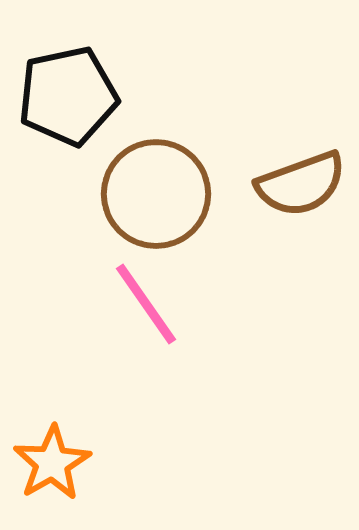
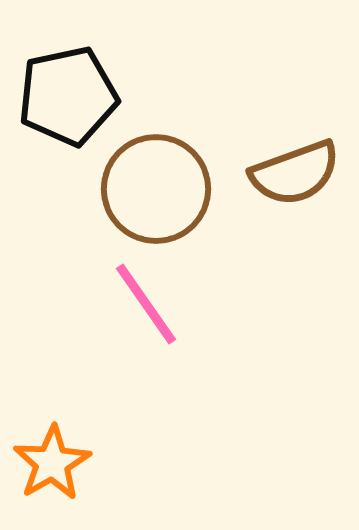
brown semicircle: moved 6 px left, 11 px up
brown circle: moved 5 px up
